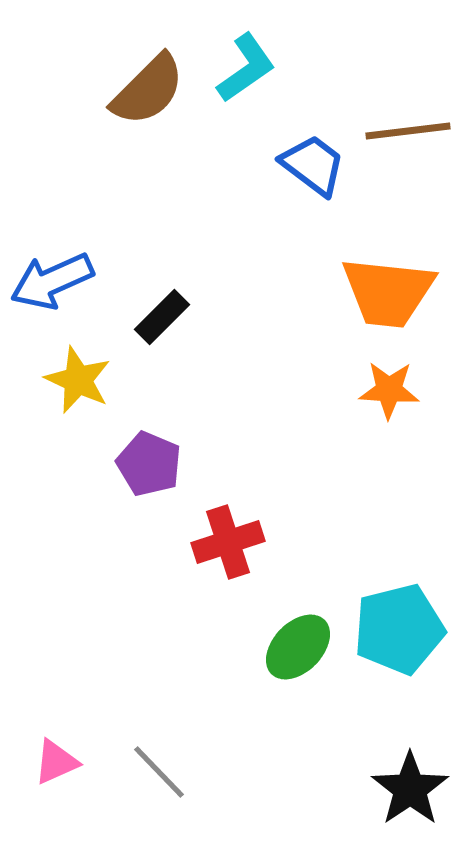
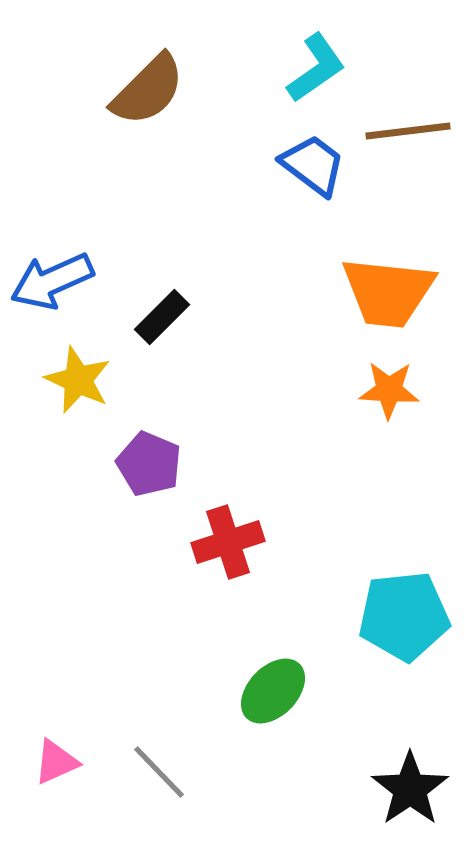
cyan L-shape: moved 70 px right
cyan pentagon: moved 5 px right, 13 px up; rotated 8 degrees clockwise
green ellipse: moved 25 px left, 44 px down
